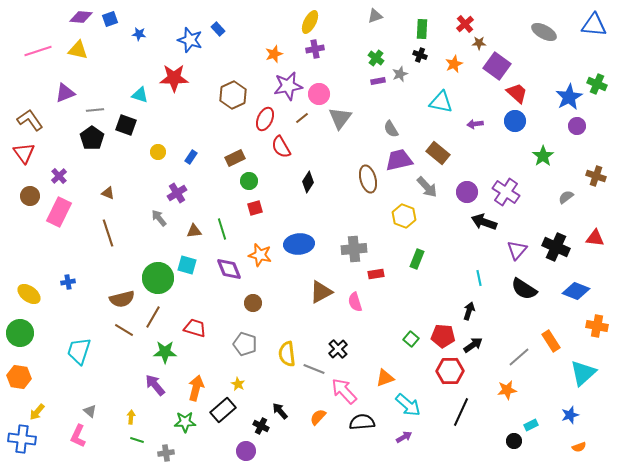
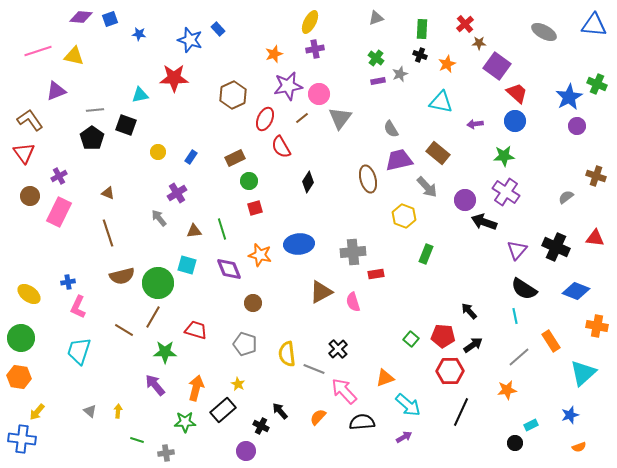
gray triangle at (375, 16): moved 1 px right, 2 px down
yellow triangle at (78, 50): moved 4 px left, 6 px down
orange star at (454, 64): moved 7 px left
purple triangle at (65, 93): moved 9 px left, 2 px up
cyan triangle at (140, 95): rotated 30 degrees counterclockwise
green star at (543, 156): moved 39 px left; rotated 30 degrees clockwise
purple cross at (59, 176): rotated 14 degrees clockwise
purple circle at (467, 192): moved 2 px left, 8 px down
gray cross at (354, 249): moved 1 px left, 3 px down
green rectangle at (417, 259): moved 9 px right, 5 px up
green circle at (158, 278): moved 5 px down
cyan line at (479, 278): moved 36 px right, 38 px down
brown semicircle at (122, 299): moved 23 px up
pink semicircle at (355, 302): moved 2 px left
black arrow at (469, 311): rotated 60 degrees counterclockwise
red trapezoid at (195, 328): moved 1 px right, 2 px down
green circle at (20, 333): moved 1 px right, 5 px down
yellow arrow at (131, 417): moved 13 px left, 6 px up
pink L-shape at (78, 436): moved 129 px up
black circle at (514, 441): moved 1 px right, 2 px down
